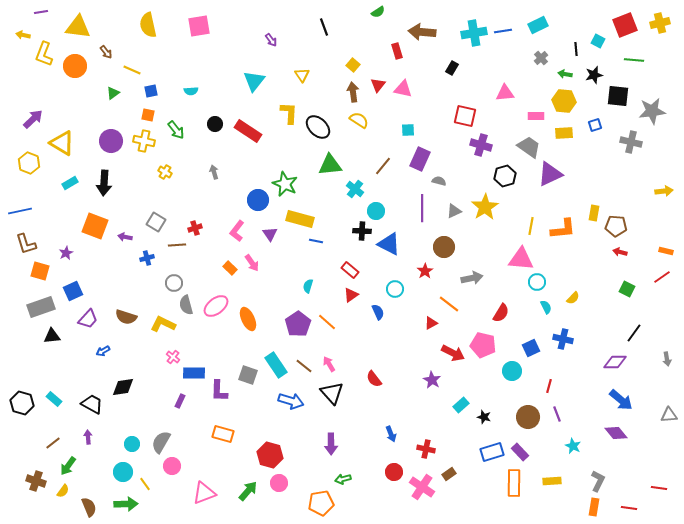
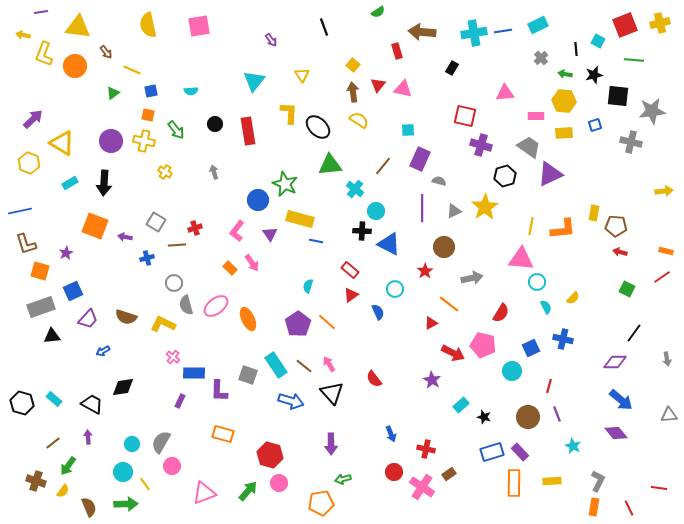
red rectangle at (248, 131): rotated 48 degrees clockwise
red line at (629, 508): rotated 56 degrees clockwise
